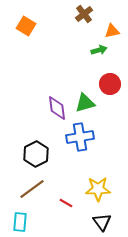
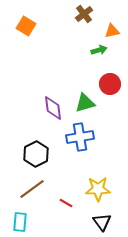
purple diamond: moved 4 px left
